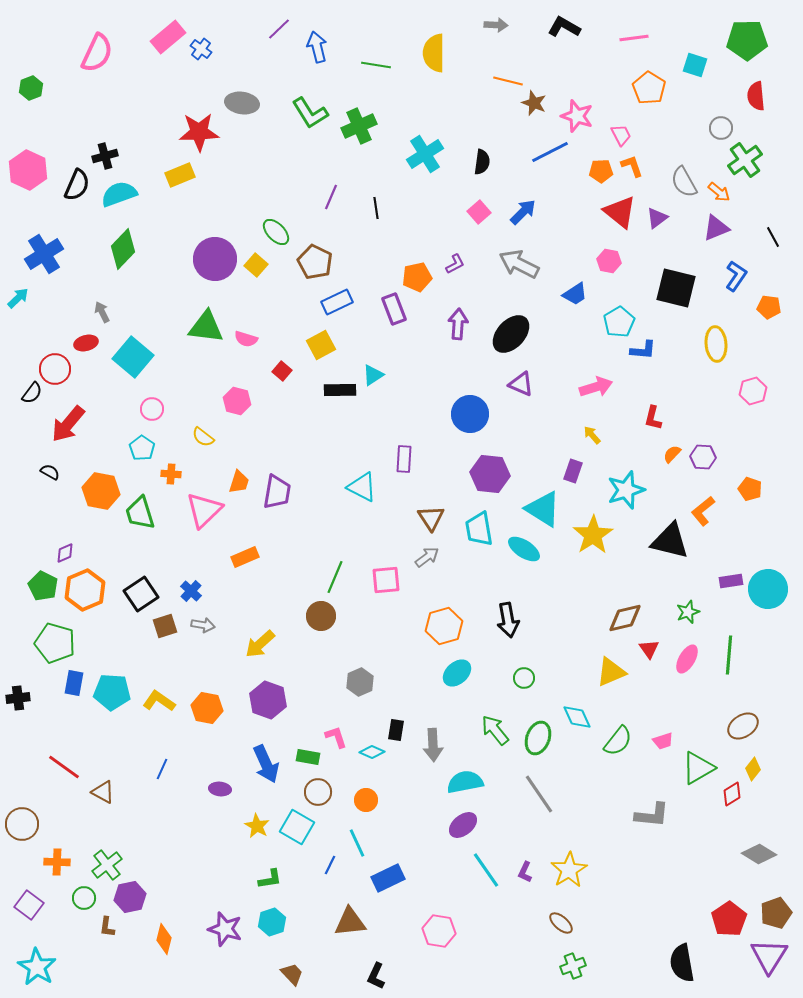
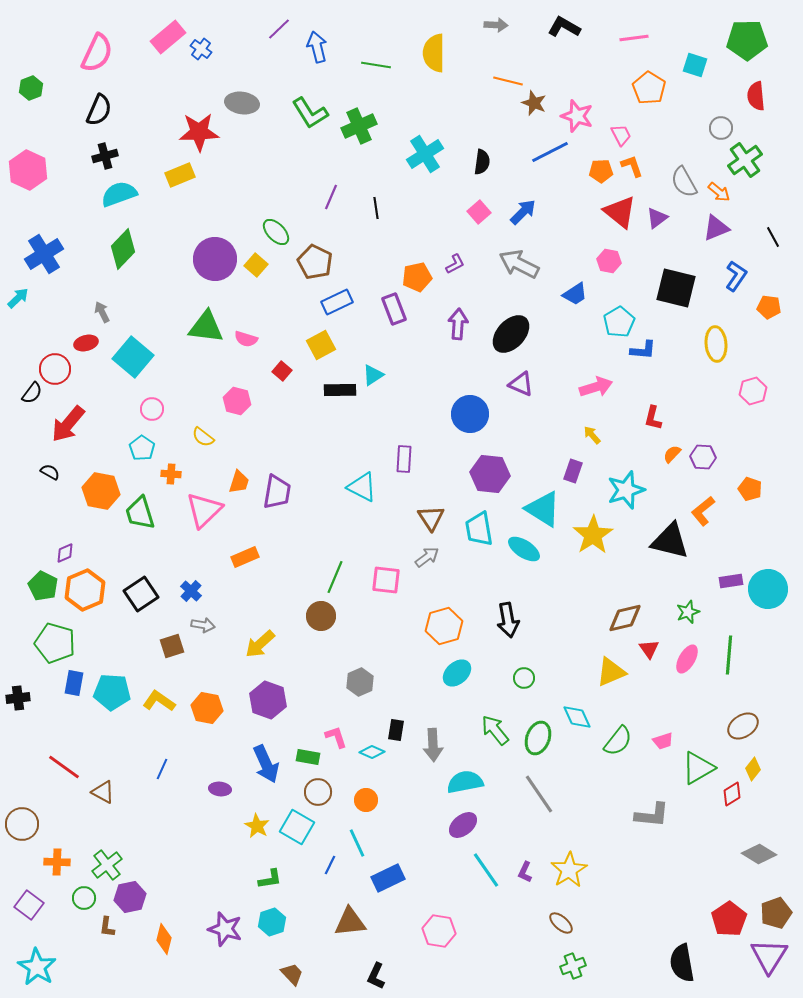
black semicircle at (77, 185): moved 22 px right, 75 px up
pink square at (386, 580): rotated 12 degrees clockwise
brown square at (165, 626): moved 7 px right, 20 px down
